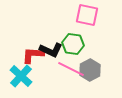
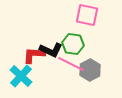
red L-shape: moved 1 px right
pink line: moved 5 px up
